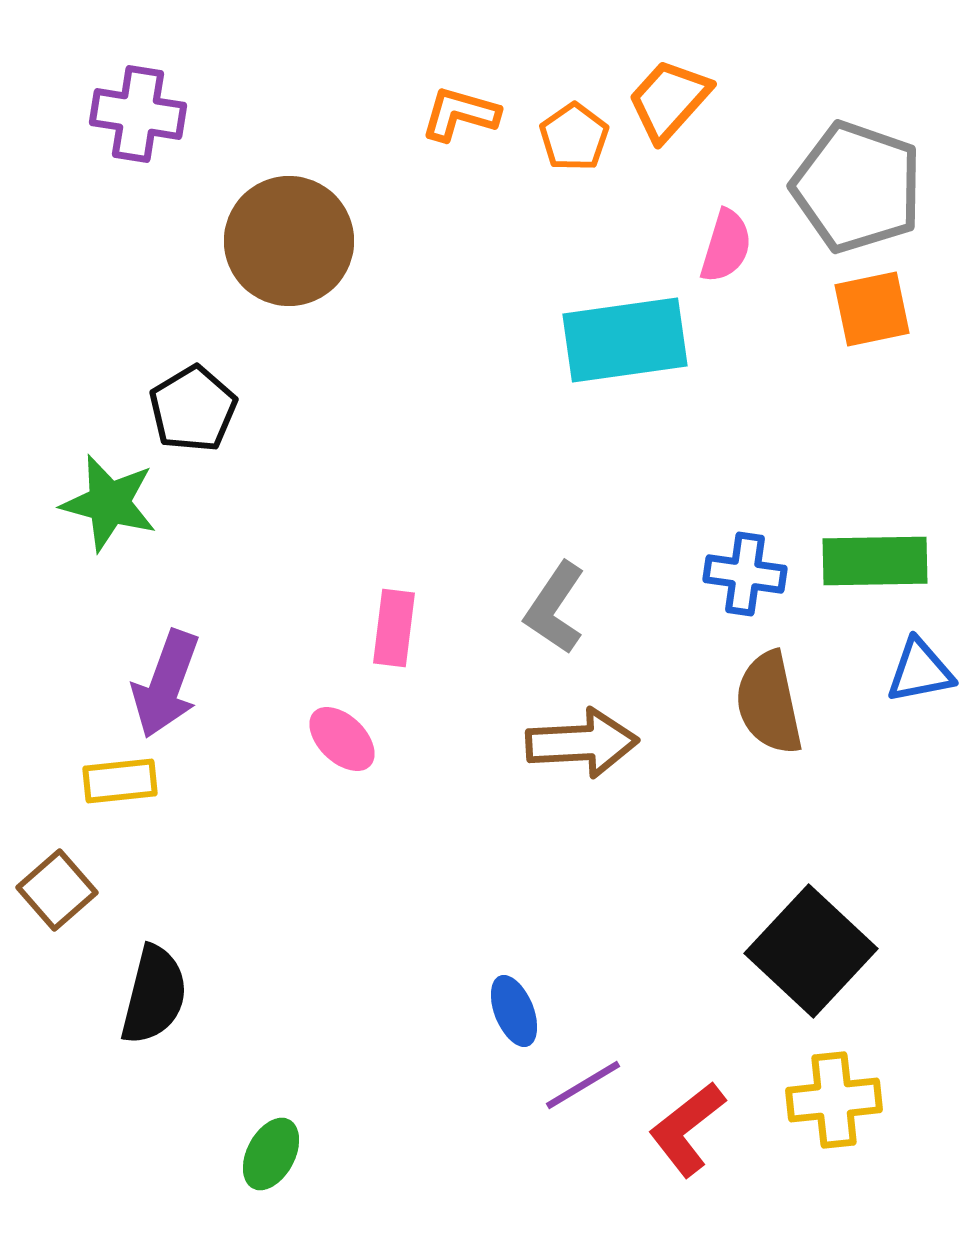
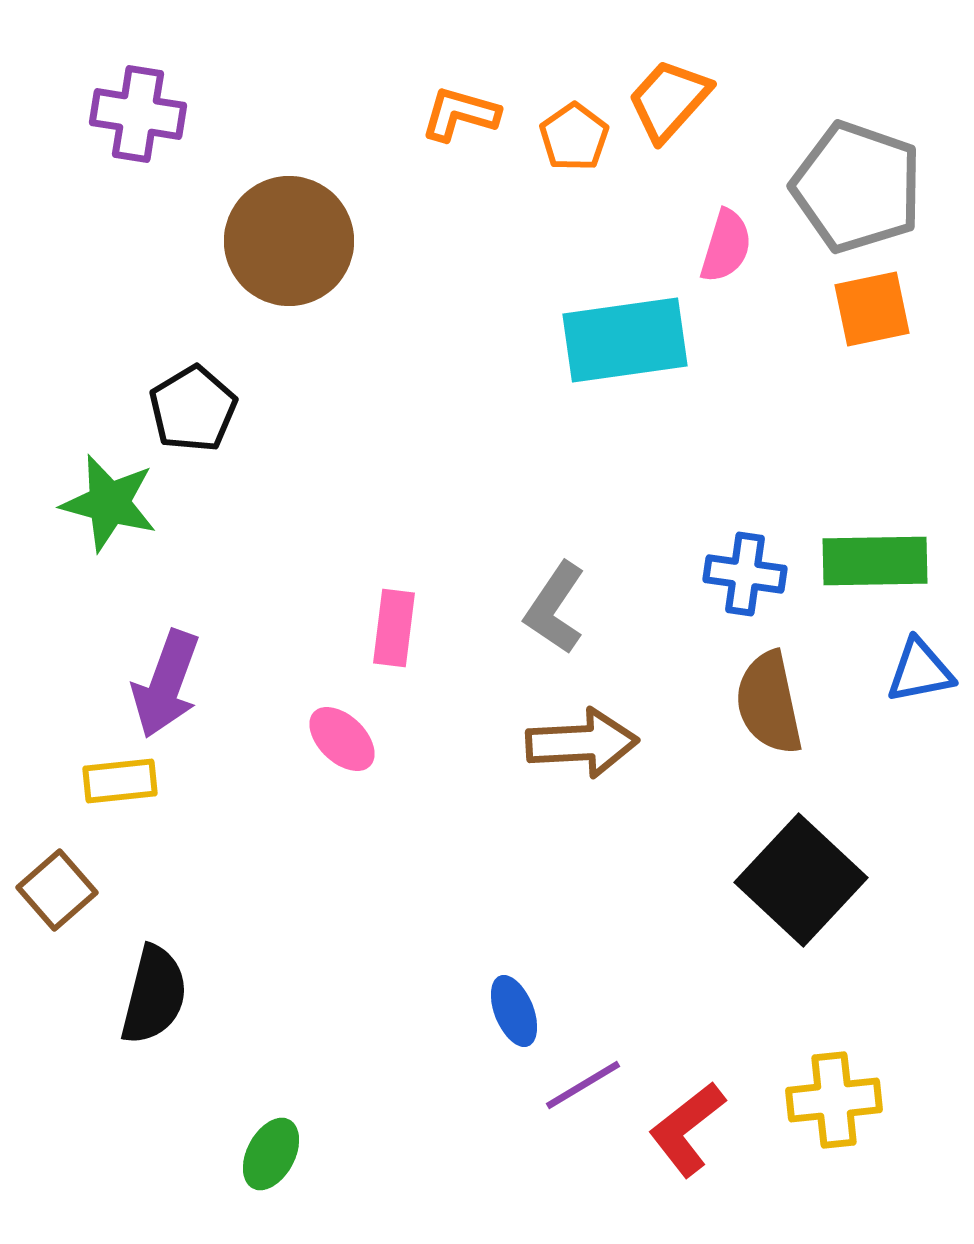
black square: moved 10 px left, 71 px up
